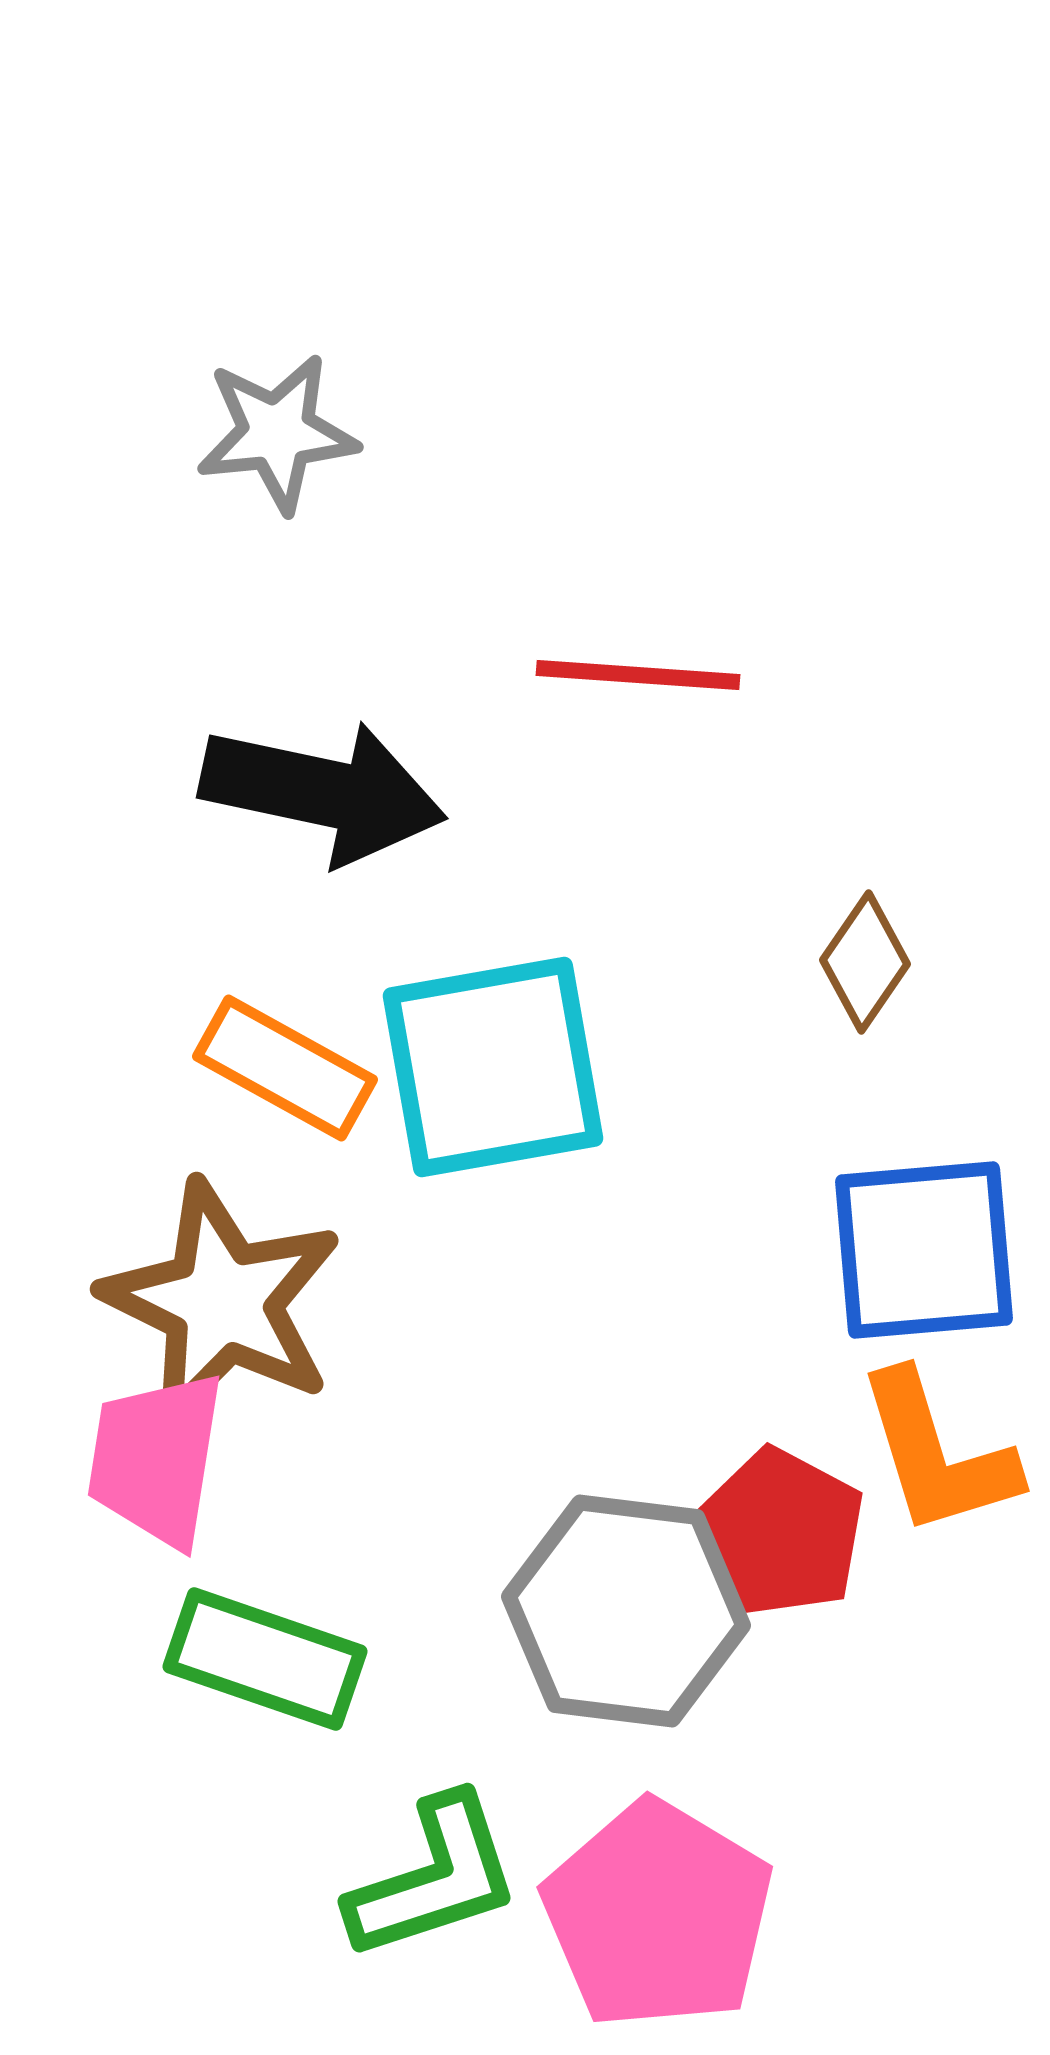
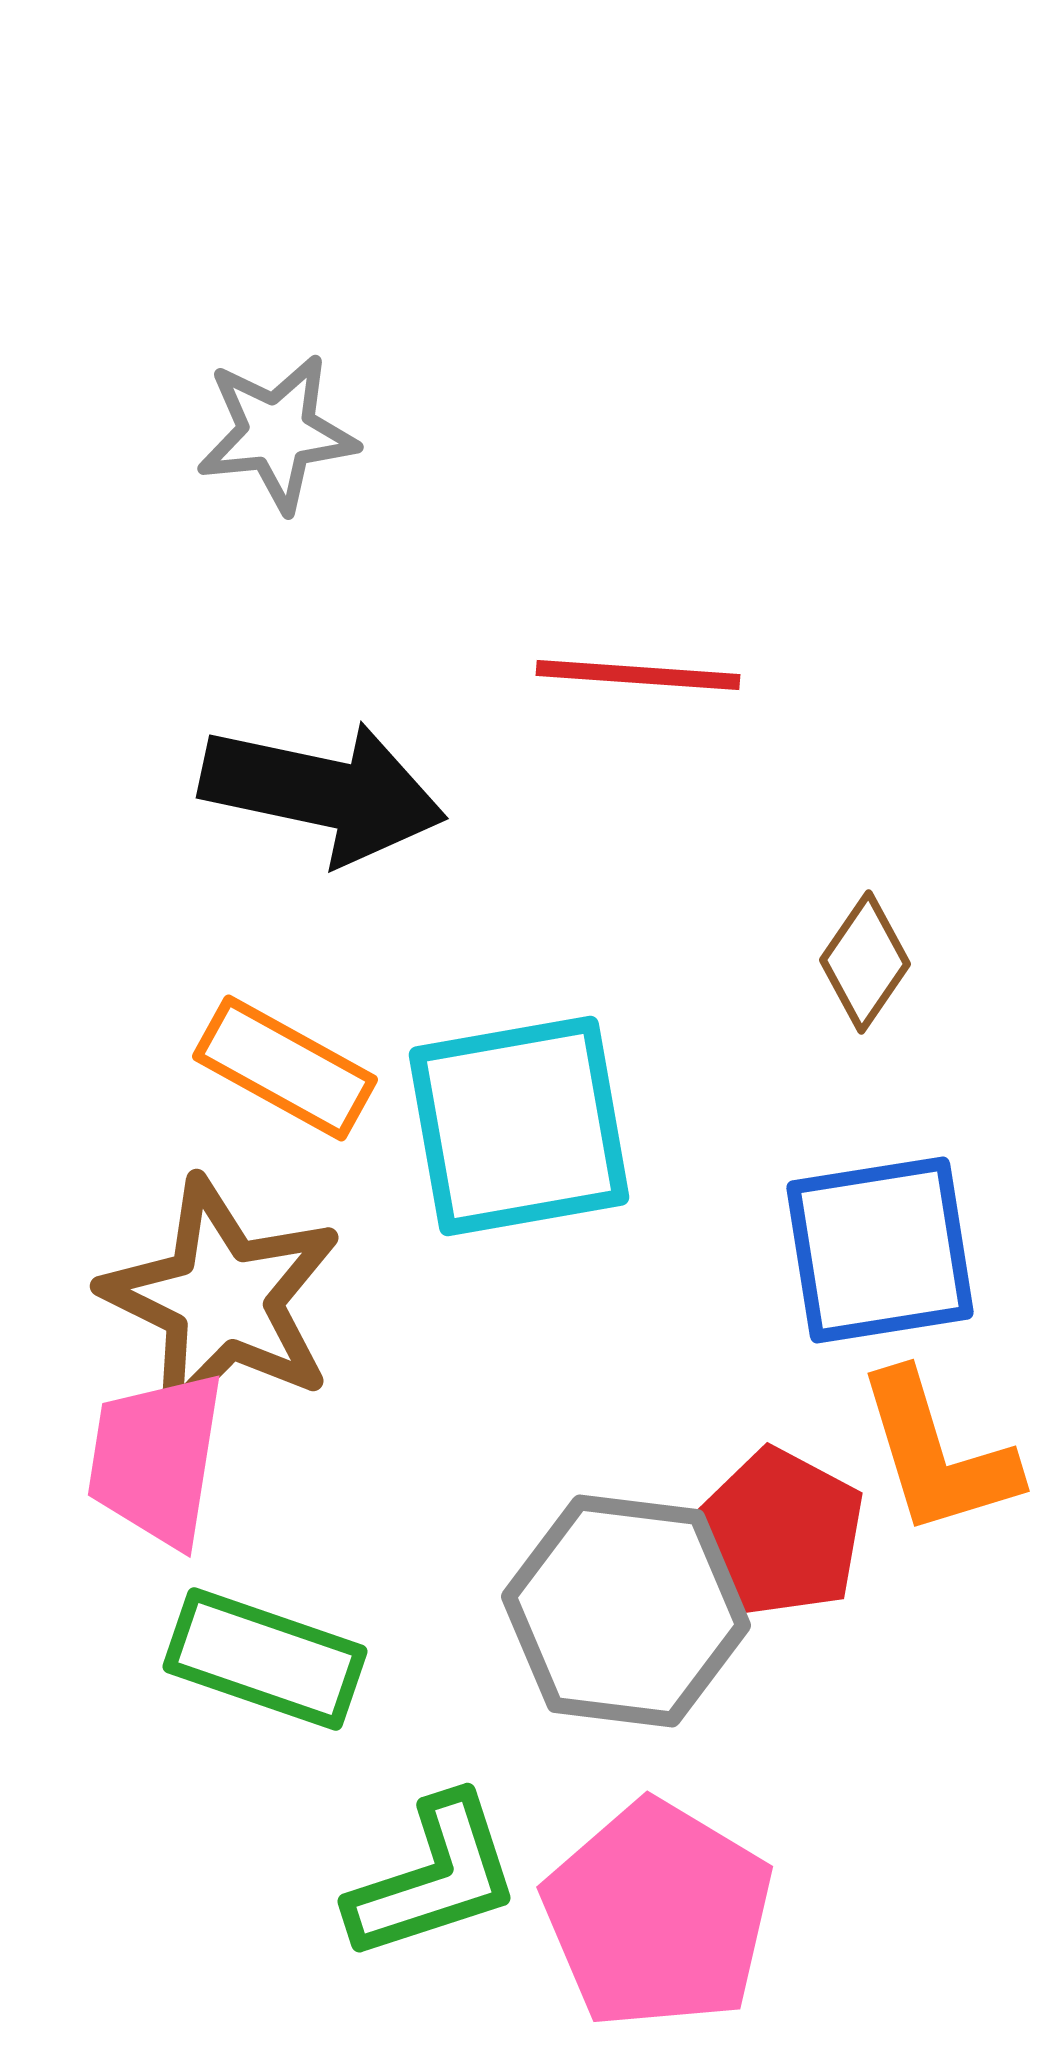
cyan square: moved 26 px right, 59 px down
blue square: moved 44 px left; rotated 4 degrees counterclockwise
brown star: moved 3 px up
